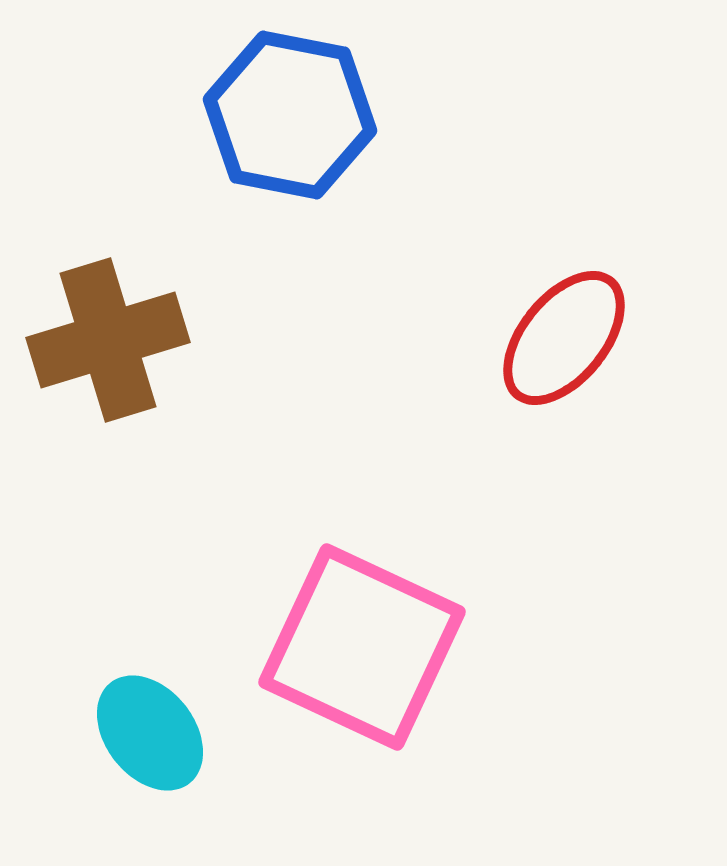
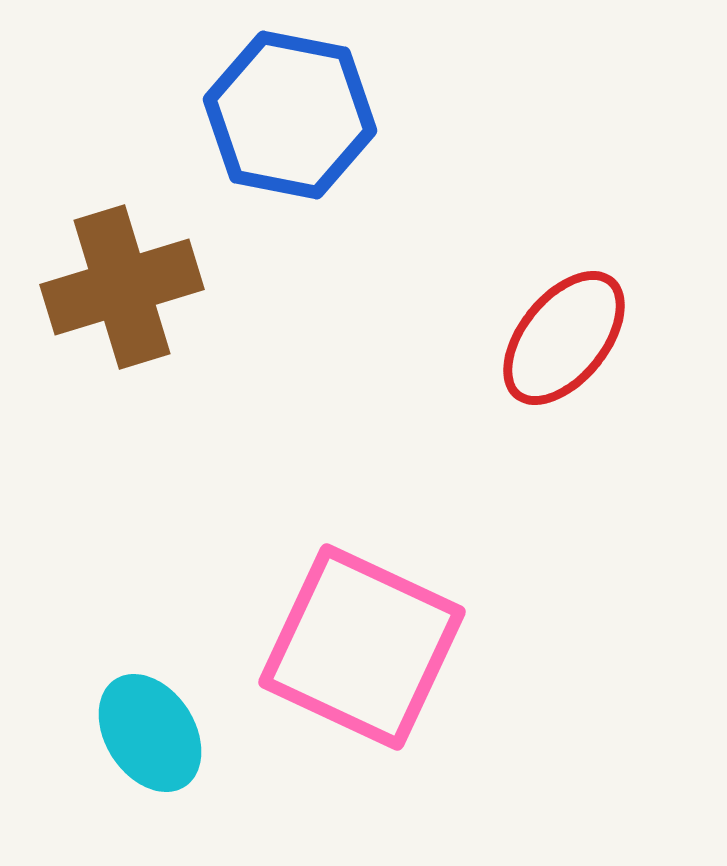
brown cross: moved 14 px right, 53 px up
cyan ellipse: rotated 5 degrees clockwise
